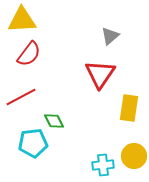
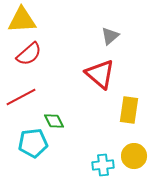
red semicircle: rotated 12 degrees clockwise
red triangle: rotated 24 degrees counterclockwise
yellow rectangle: moved 2 px down
